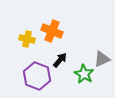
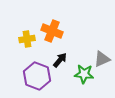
yellow cross: rotated 21 degrees counterclockwise
green star: rotated 24 degrees counterclockwise
